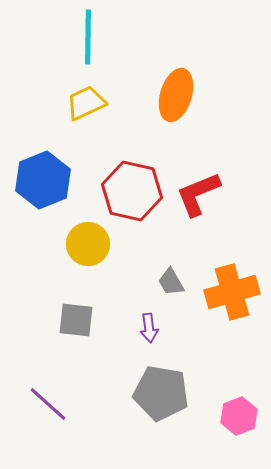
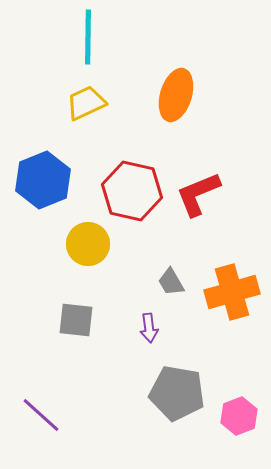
gray pentagon: moved 16 px right
purple line: moved 7 px left, 11 px down
